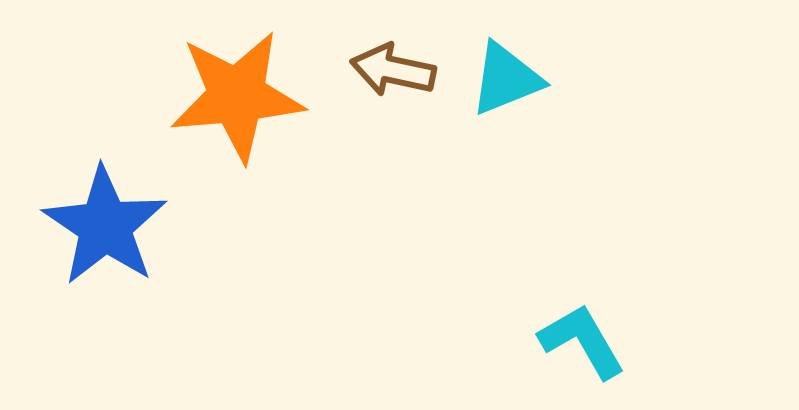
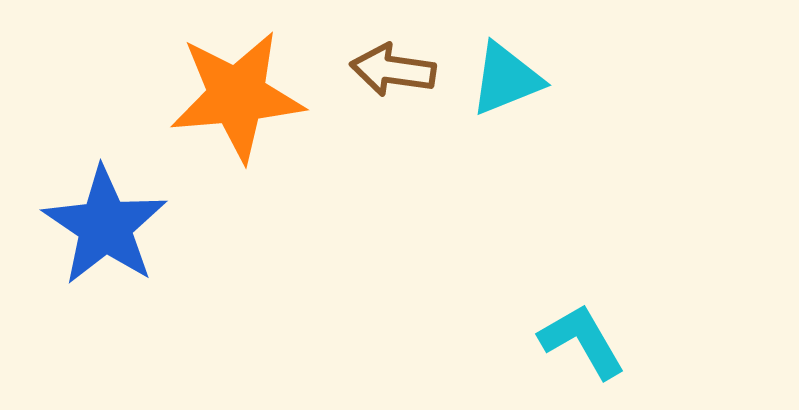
brown arrow: rotated 4 degrees counterclockwise
